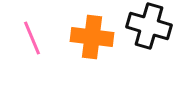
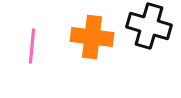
pink line: moved 8 px down; rotated 28 degrees clockwise
